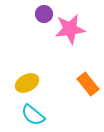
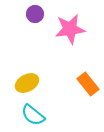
purple circle: moved 9 px left
